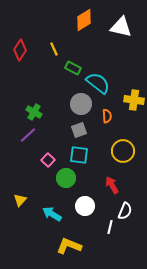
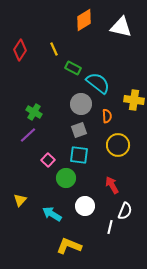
yellow circle: moved 5 px left, 6 px up
